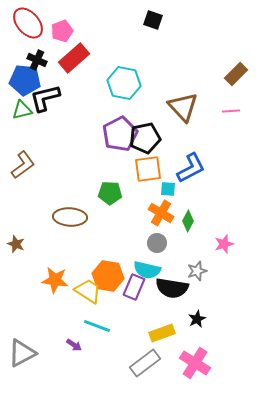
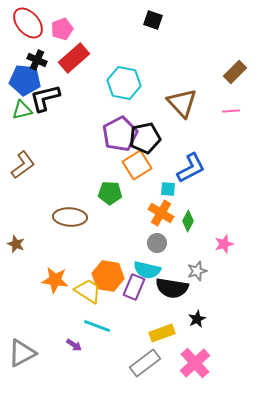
pink pentagon: moved 2 px up
brown rectangle: moved 1 px left, 2 px up
brown triangle: moved 1 px left, 4 px up
orange square: moved 11 px left, 4 px up; rotated 24 degrees counterclockwise
pink cross: rotated 16 degrees clockwise
